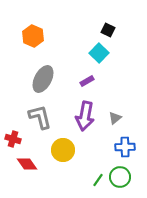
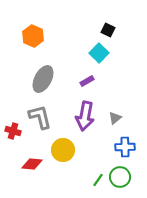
red cross: moved 8 px up
red diamond: moved 5 px right; rotated 50 degrees counterclockwise
